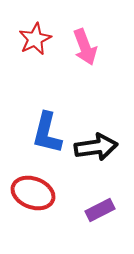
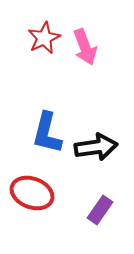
red star: moved 9 px right, 1 px up
red ellipse: moved 1 px left
purple rectangle: rotated 28 degrees counterclockwise
